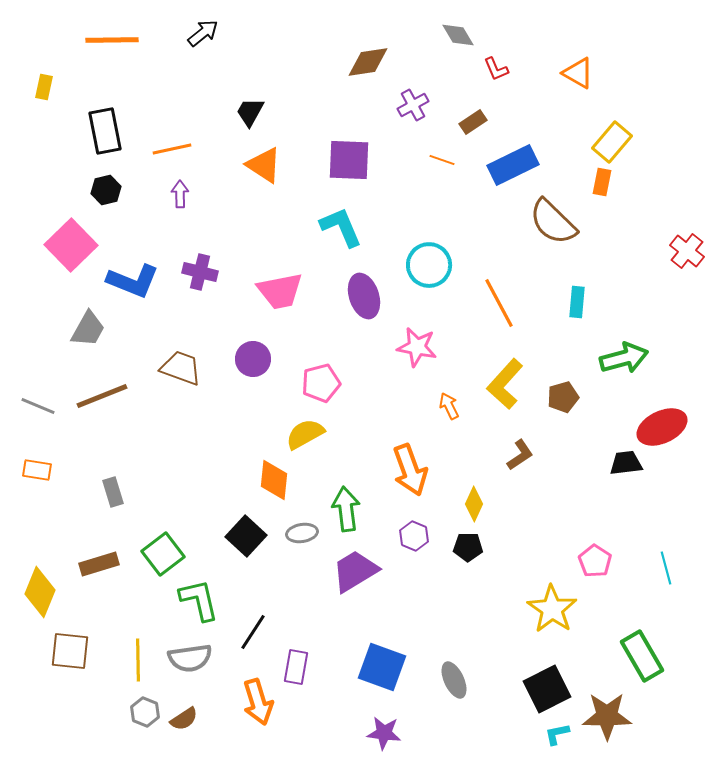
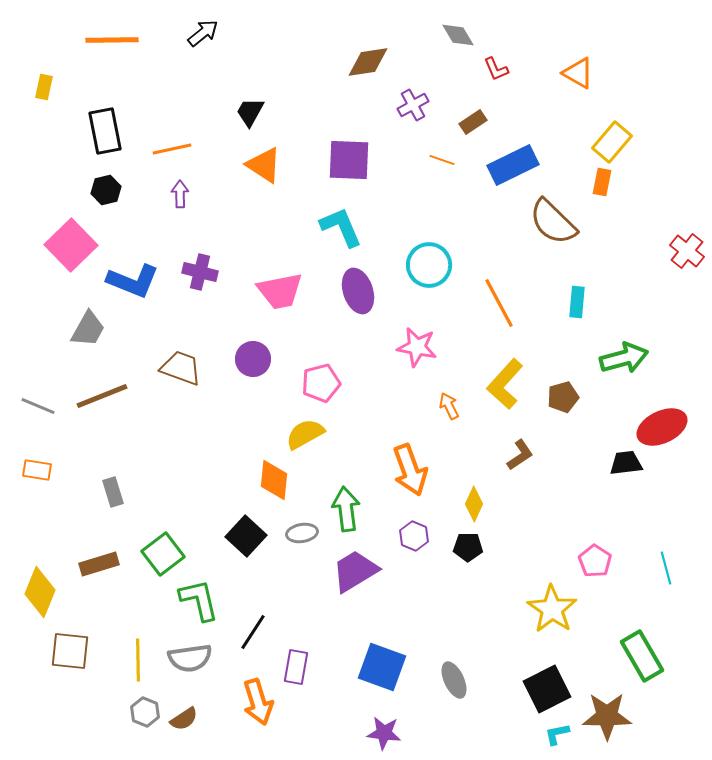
purple ellipse at (364, 296): moved 6 px left, 5 px up
